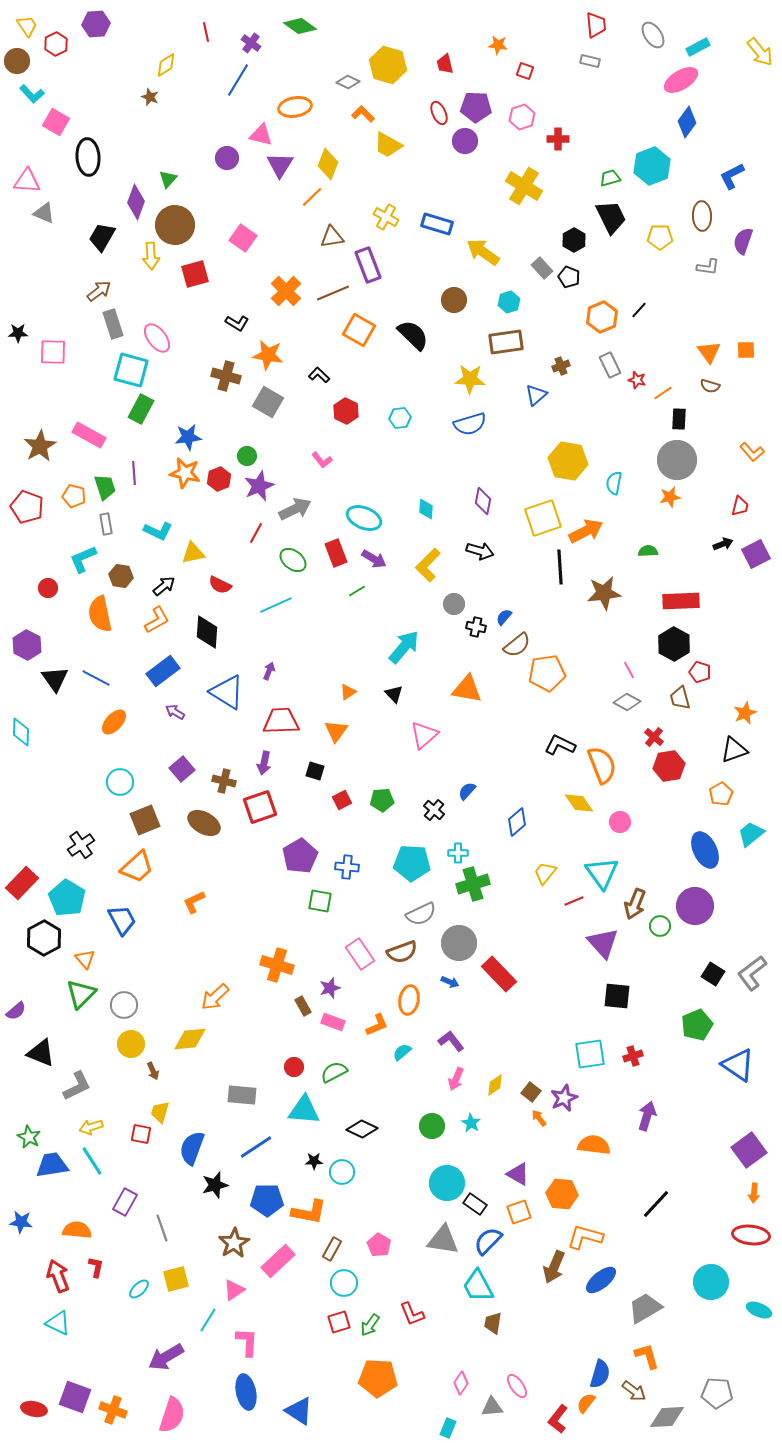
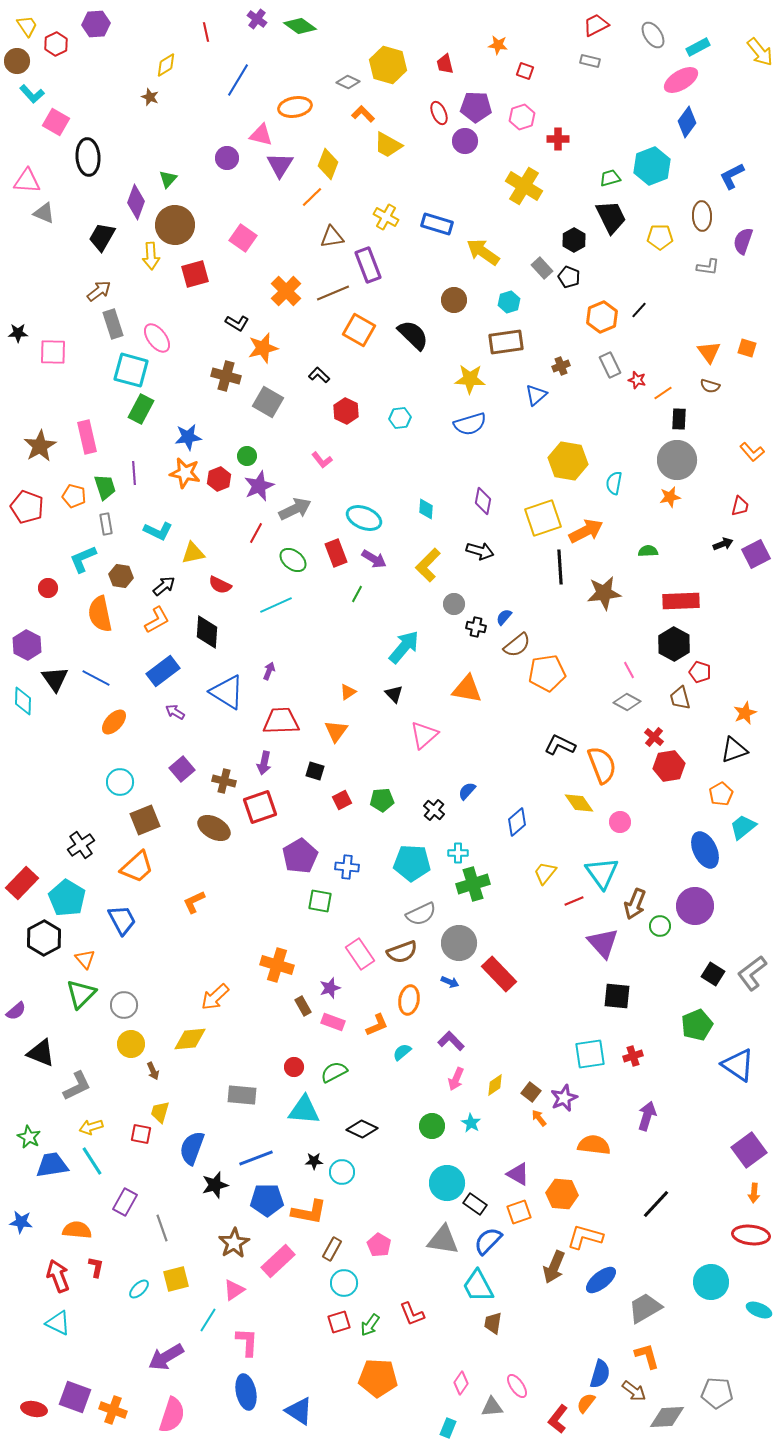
red trapezoid at (596, 25): rotated 112 degrees counterclockwise
purple cross at (251, 43): moved 6 px right, 24 px up
orange square at (746, 350): moved 1 px right, 2 px up; rotated 18 degrees clockwise
orange star at (268, 355): moved 5 px left, 7 px up; rotated 24 degrees counterclockwise
pink rectangle at (89, 435): moved 2 px left, 2 px down; rotated 48 degrees clockwise
green line at (357, 591): moved 3 px down; rotated 30 degrees counterclockwise
cyan diamond at (21, 732): moved 2 px right, 31 px up
brown ellipse at (204, 823): moved 10 px right, 5 px down
cyan trapezoid at (751, 834): moved 8 px left, 7 px up
purple L-shape at (451, 1041): rotated 8 degrees counterclockwise
blue line at (256, 1147): moved 11 px down; rotated 12 degrees clockwise
